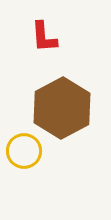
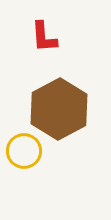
brown hexagon: moved 3 px left, 1 px down
